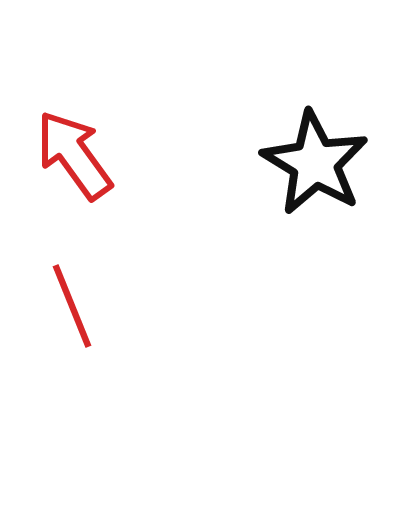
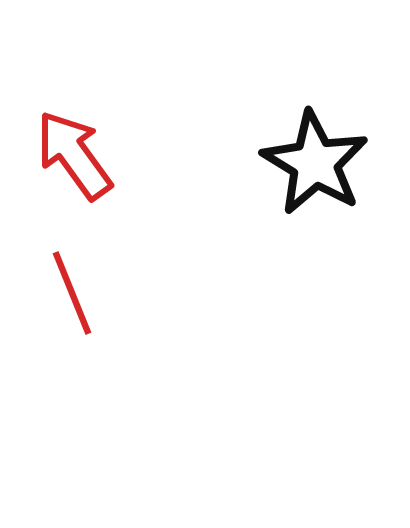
red line: moved 13 px up
